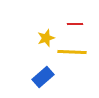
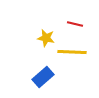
red line: rotated 14 degrees clockwise
yellow star: rotated 30 degrees clockwise
